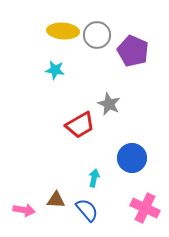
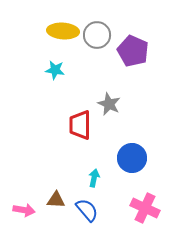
red trapezoid: rotated 120 degrees clockwise
